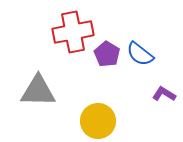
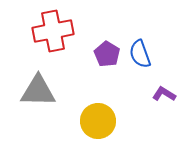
red cross: moved 20 px left, 1 px up
blue semicircle: rotated 32 degrees clockwise
